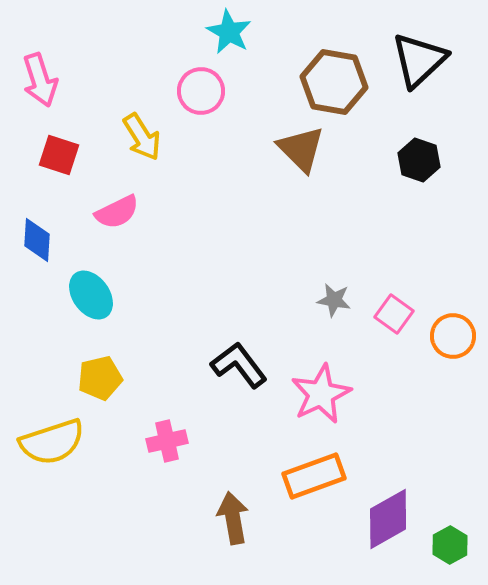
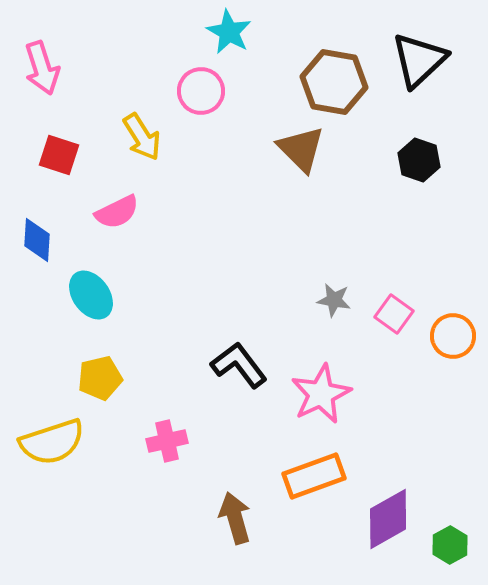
pink arrow: moved 2 px right, 12 px up
brown arrow: moved 2 px right; rotated 6 degrees counterclockwise
